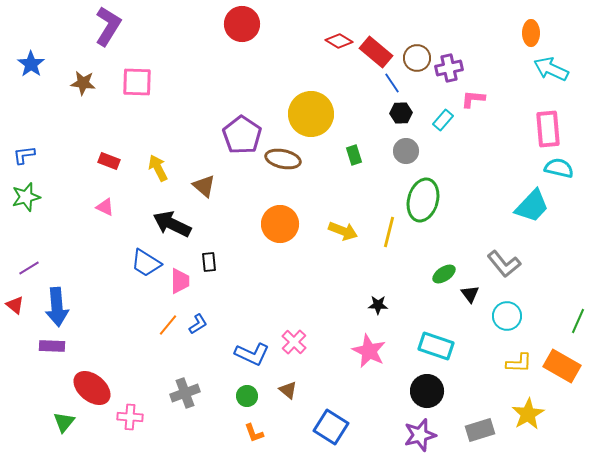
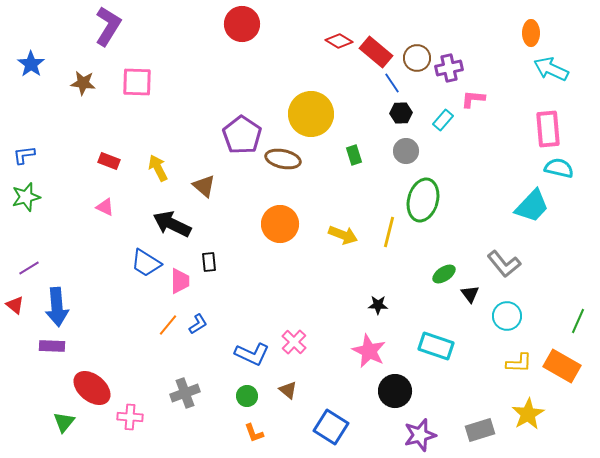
yellow arrow at (343, 231): moved 4 px down
black circle at (427, 391): moved 32 px left
